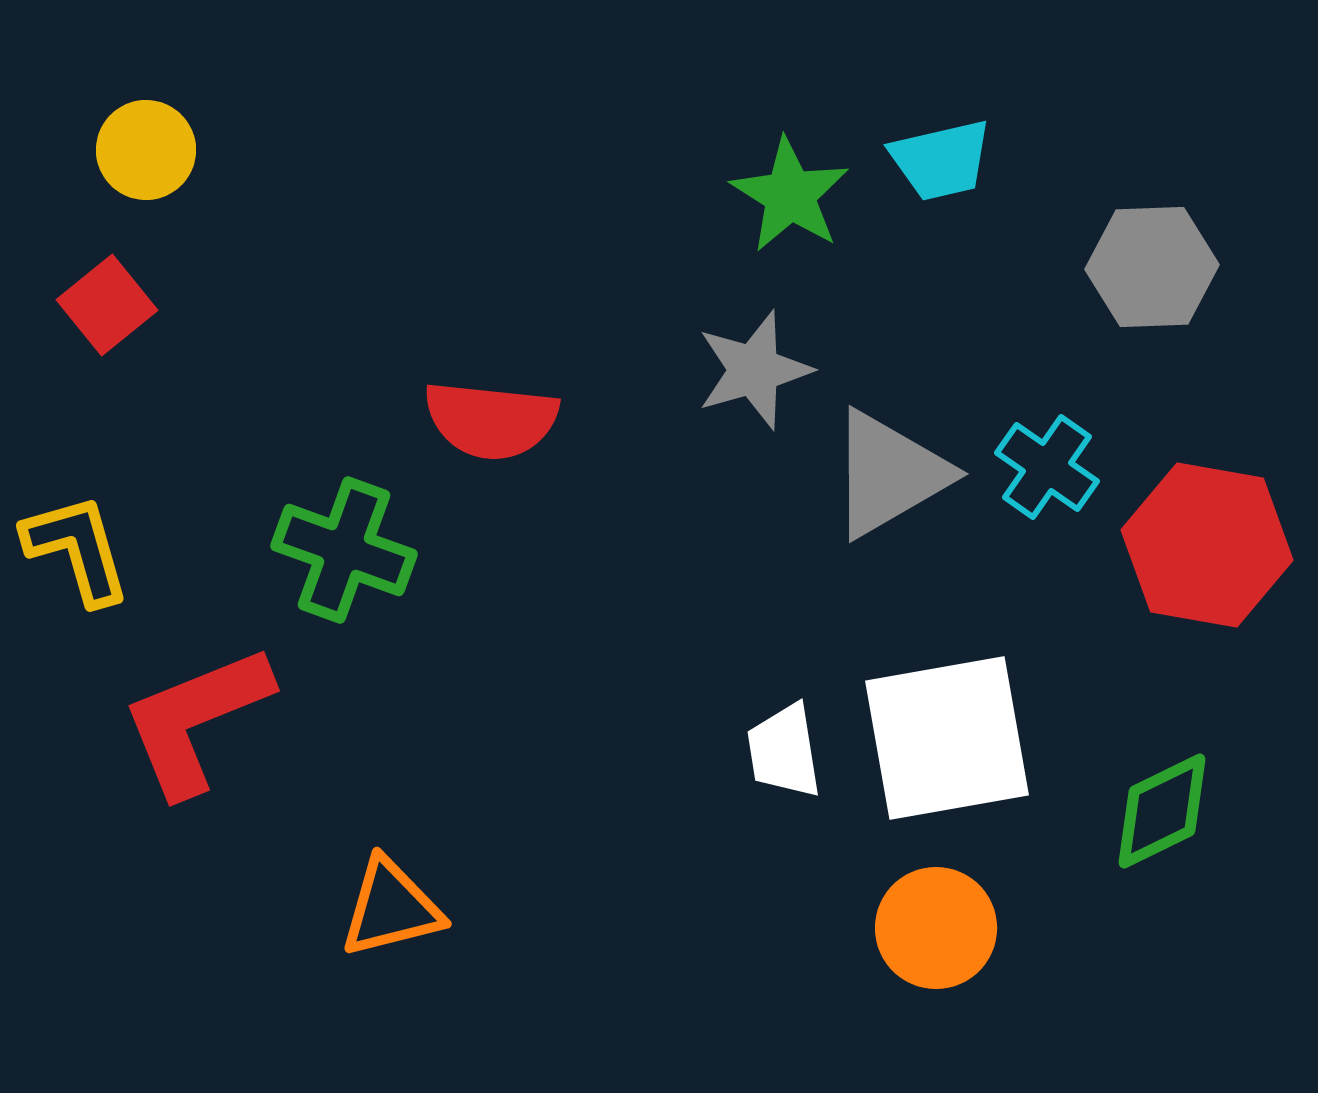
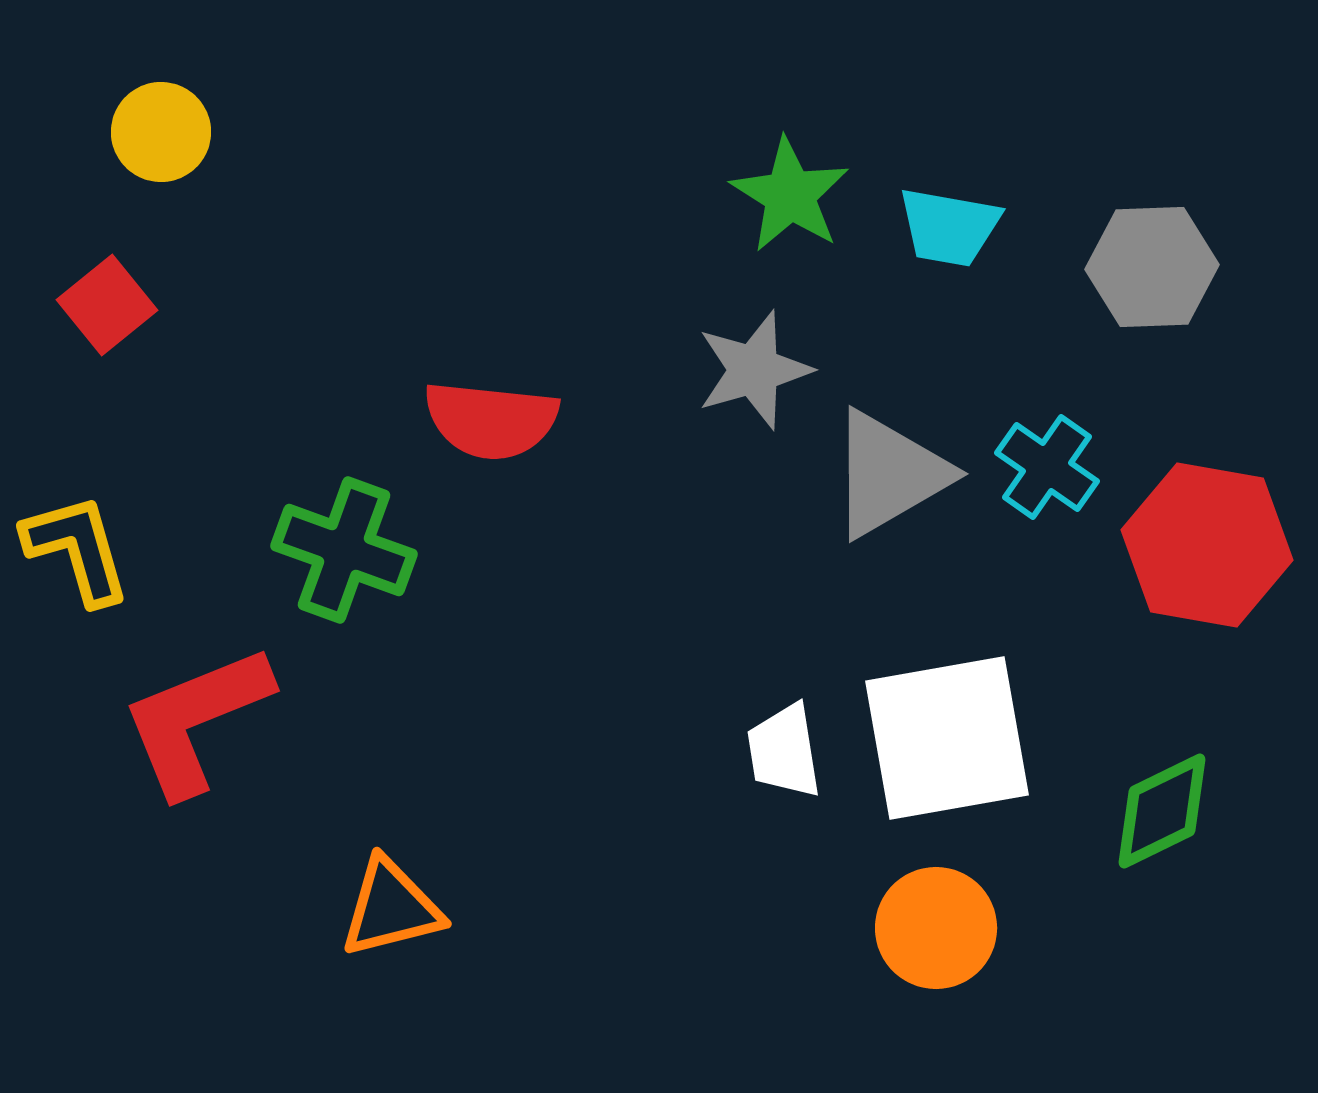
yellow circle: moved 15 px right, 18 px up
cyan trapezoid: moved 8 px right, 67 px down; rotated 23 degrees clockwise
